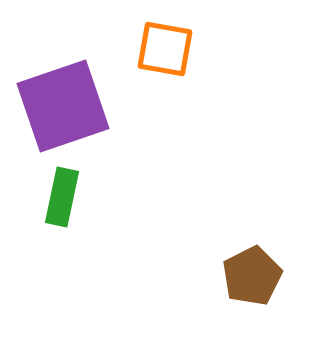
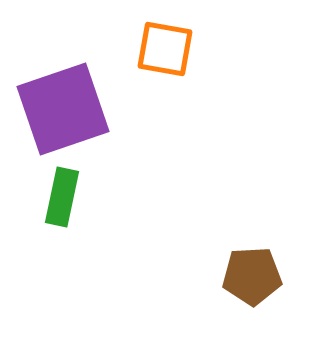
purple square: moved 3 px down
brown pentagon: rotated 24 degrees clockwise
